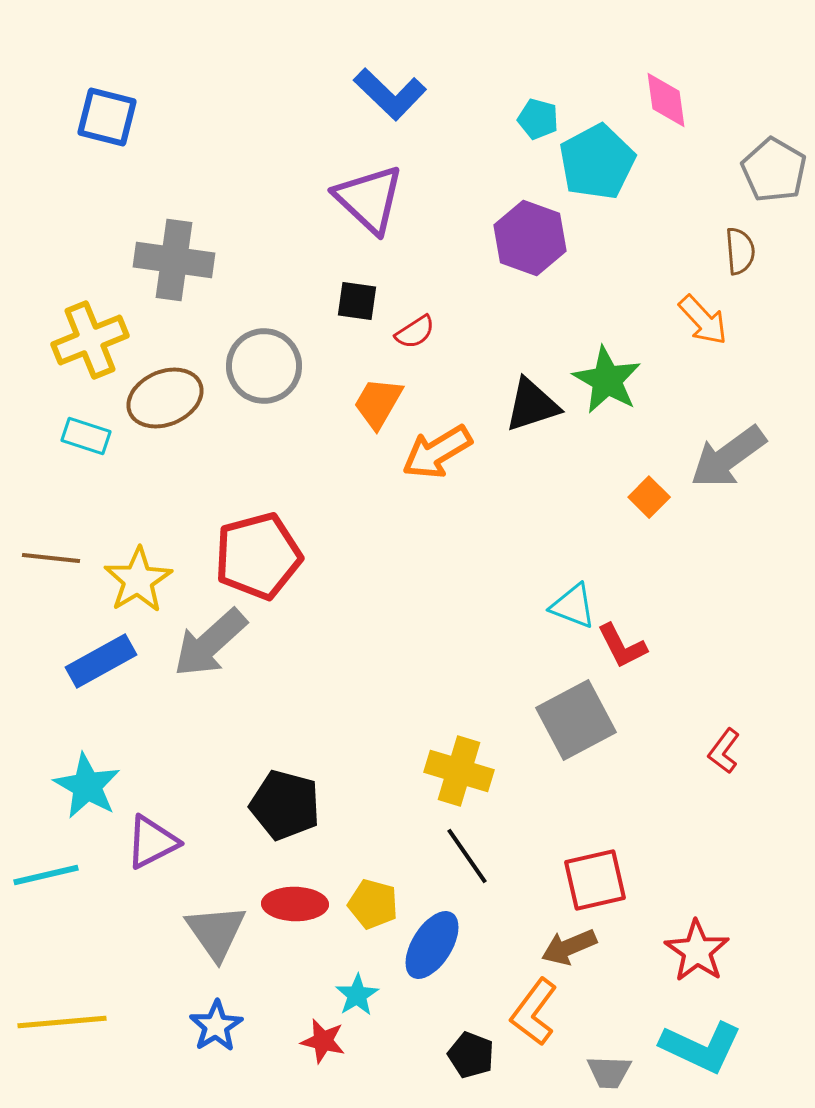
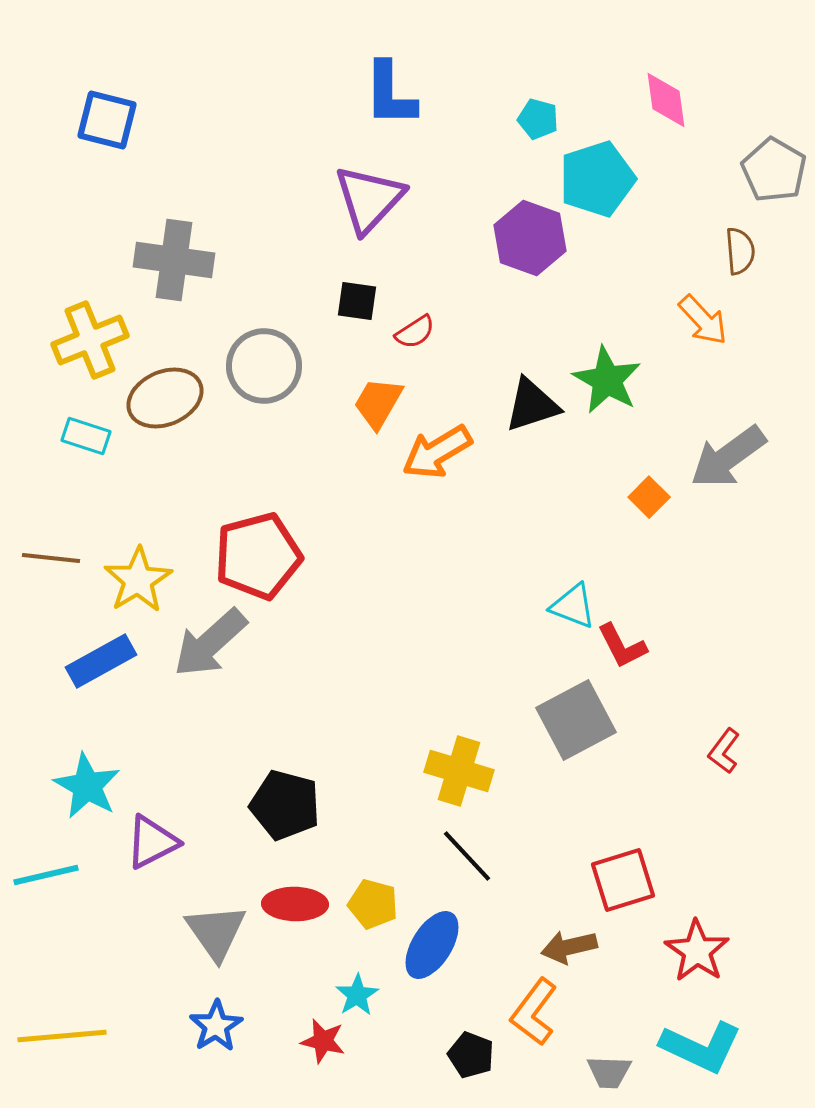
blue L-shape at (390, 94): rotated 46 degrees clockwise
blue square at (107, 117): moved 3 px down
cyan pentagon at (597, 162): moved 17 px down; rotated 10 degrees clockwise
purple triangle at (369, 199): rotated 30 degrees clockwise
black line at (467, 856): rotated 8 degrees counterclockwise
red square at (595, 880): moved 28 px right; rotated 4 degrees counterclockwise
brown arrow at (569, 947): rotated 10 degrees clockwise
yellow line at (62, 1022): moved 14 px down
